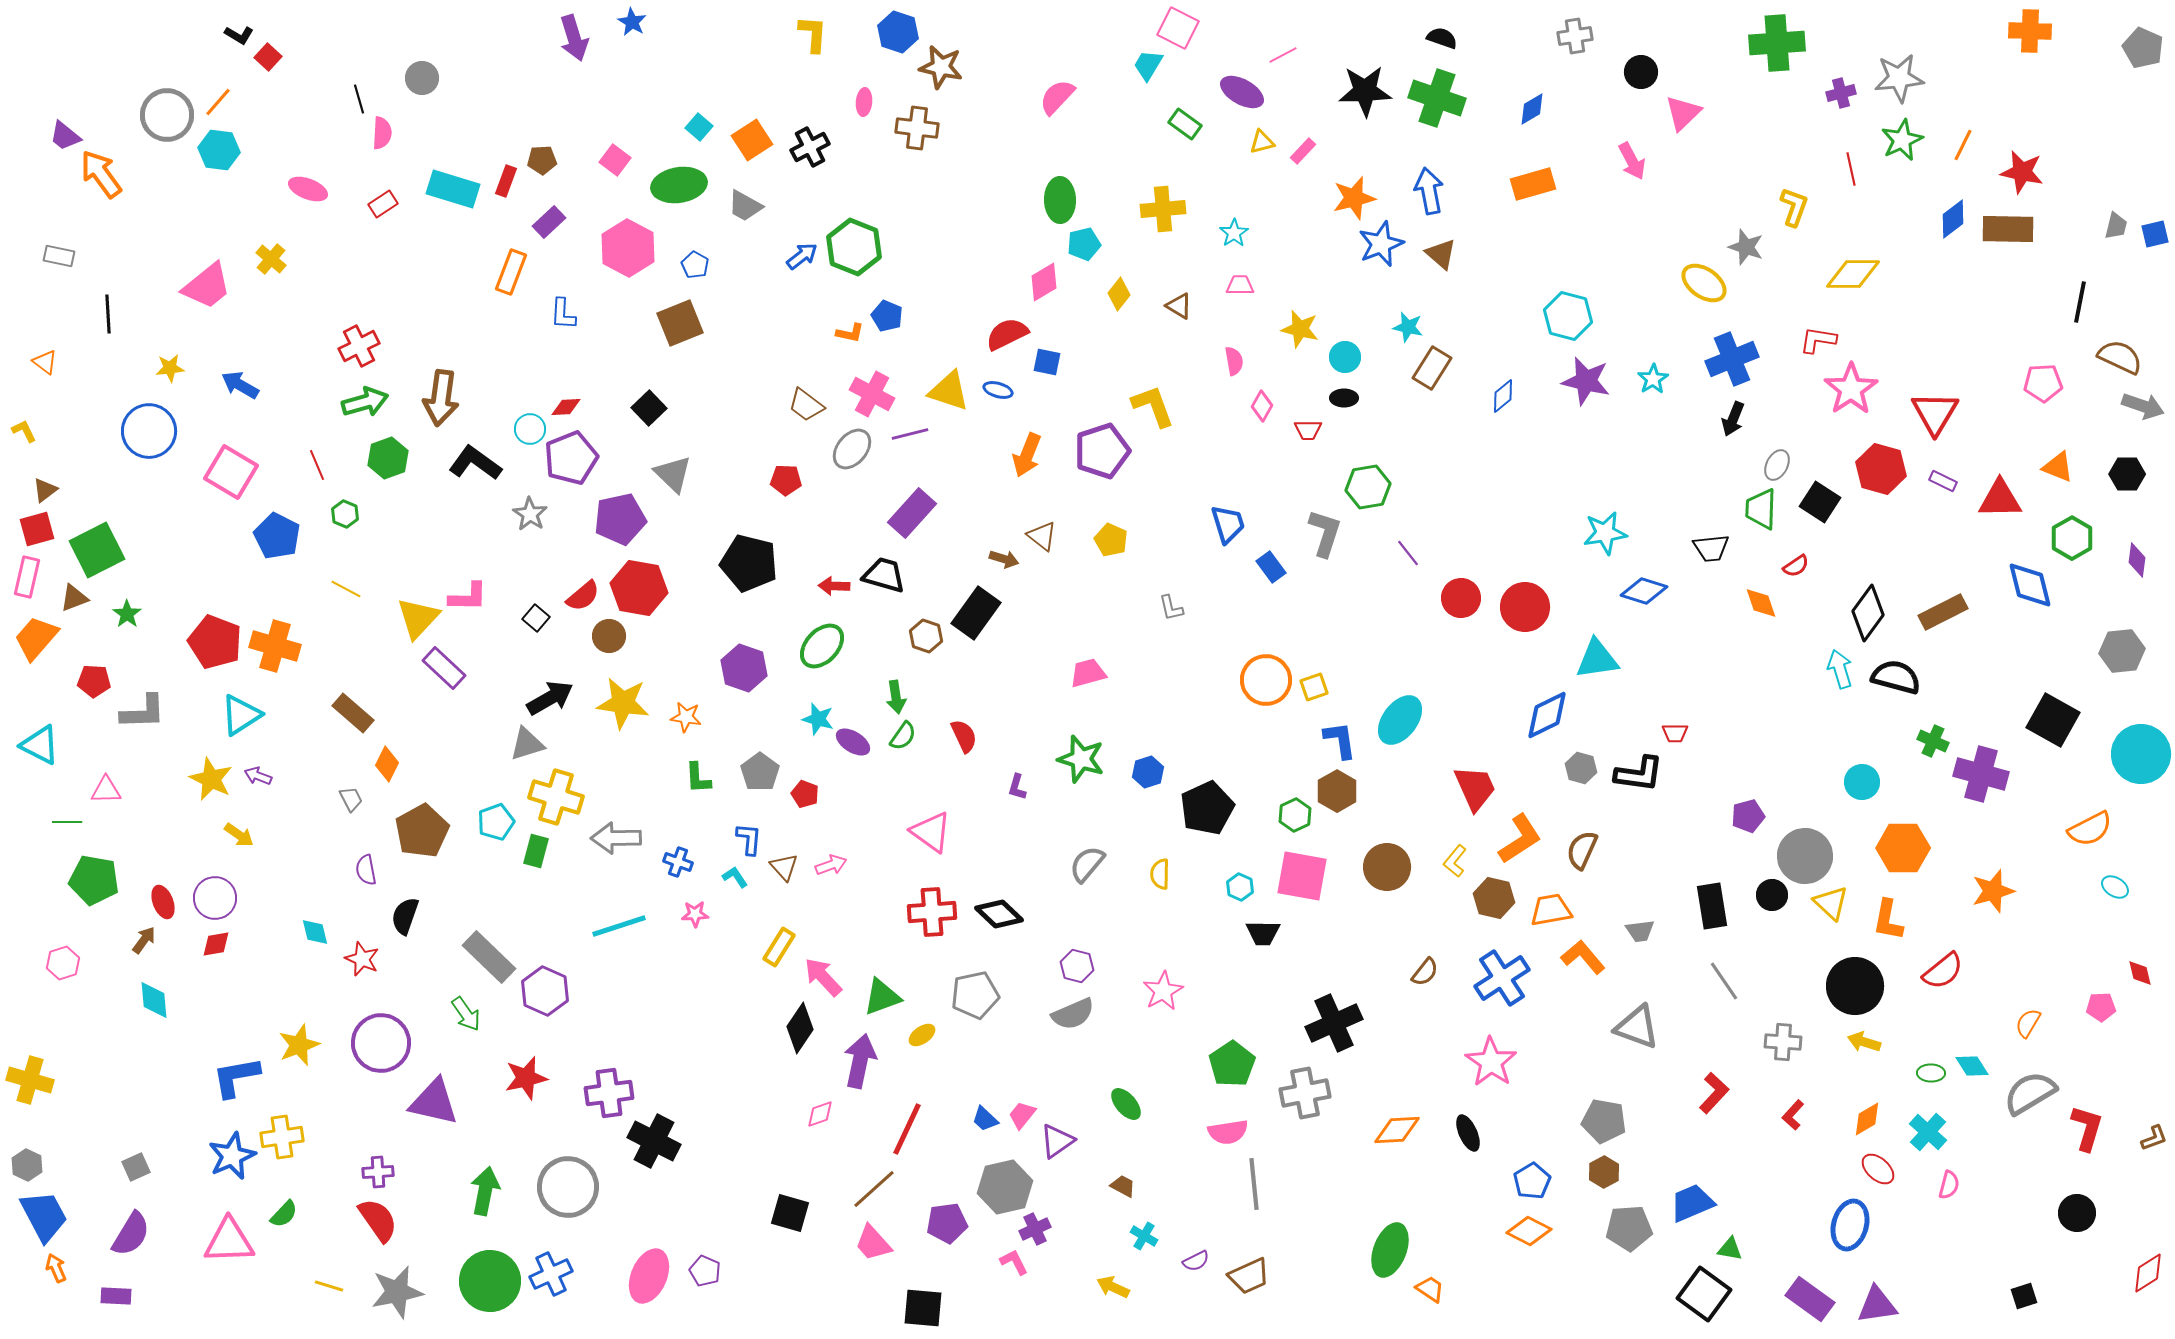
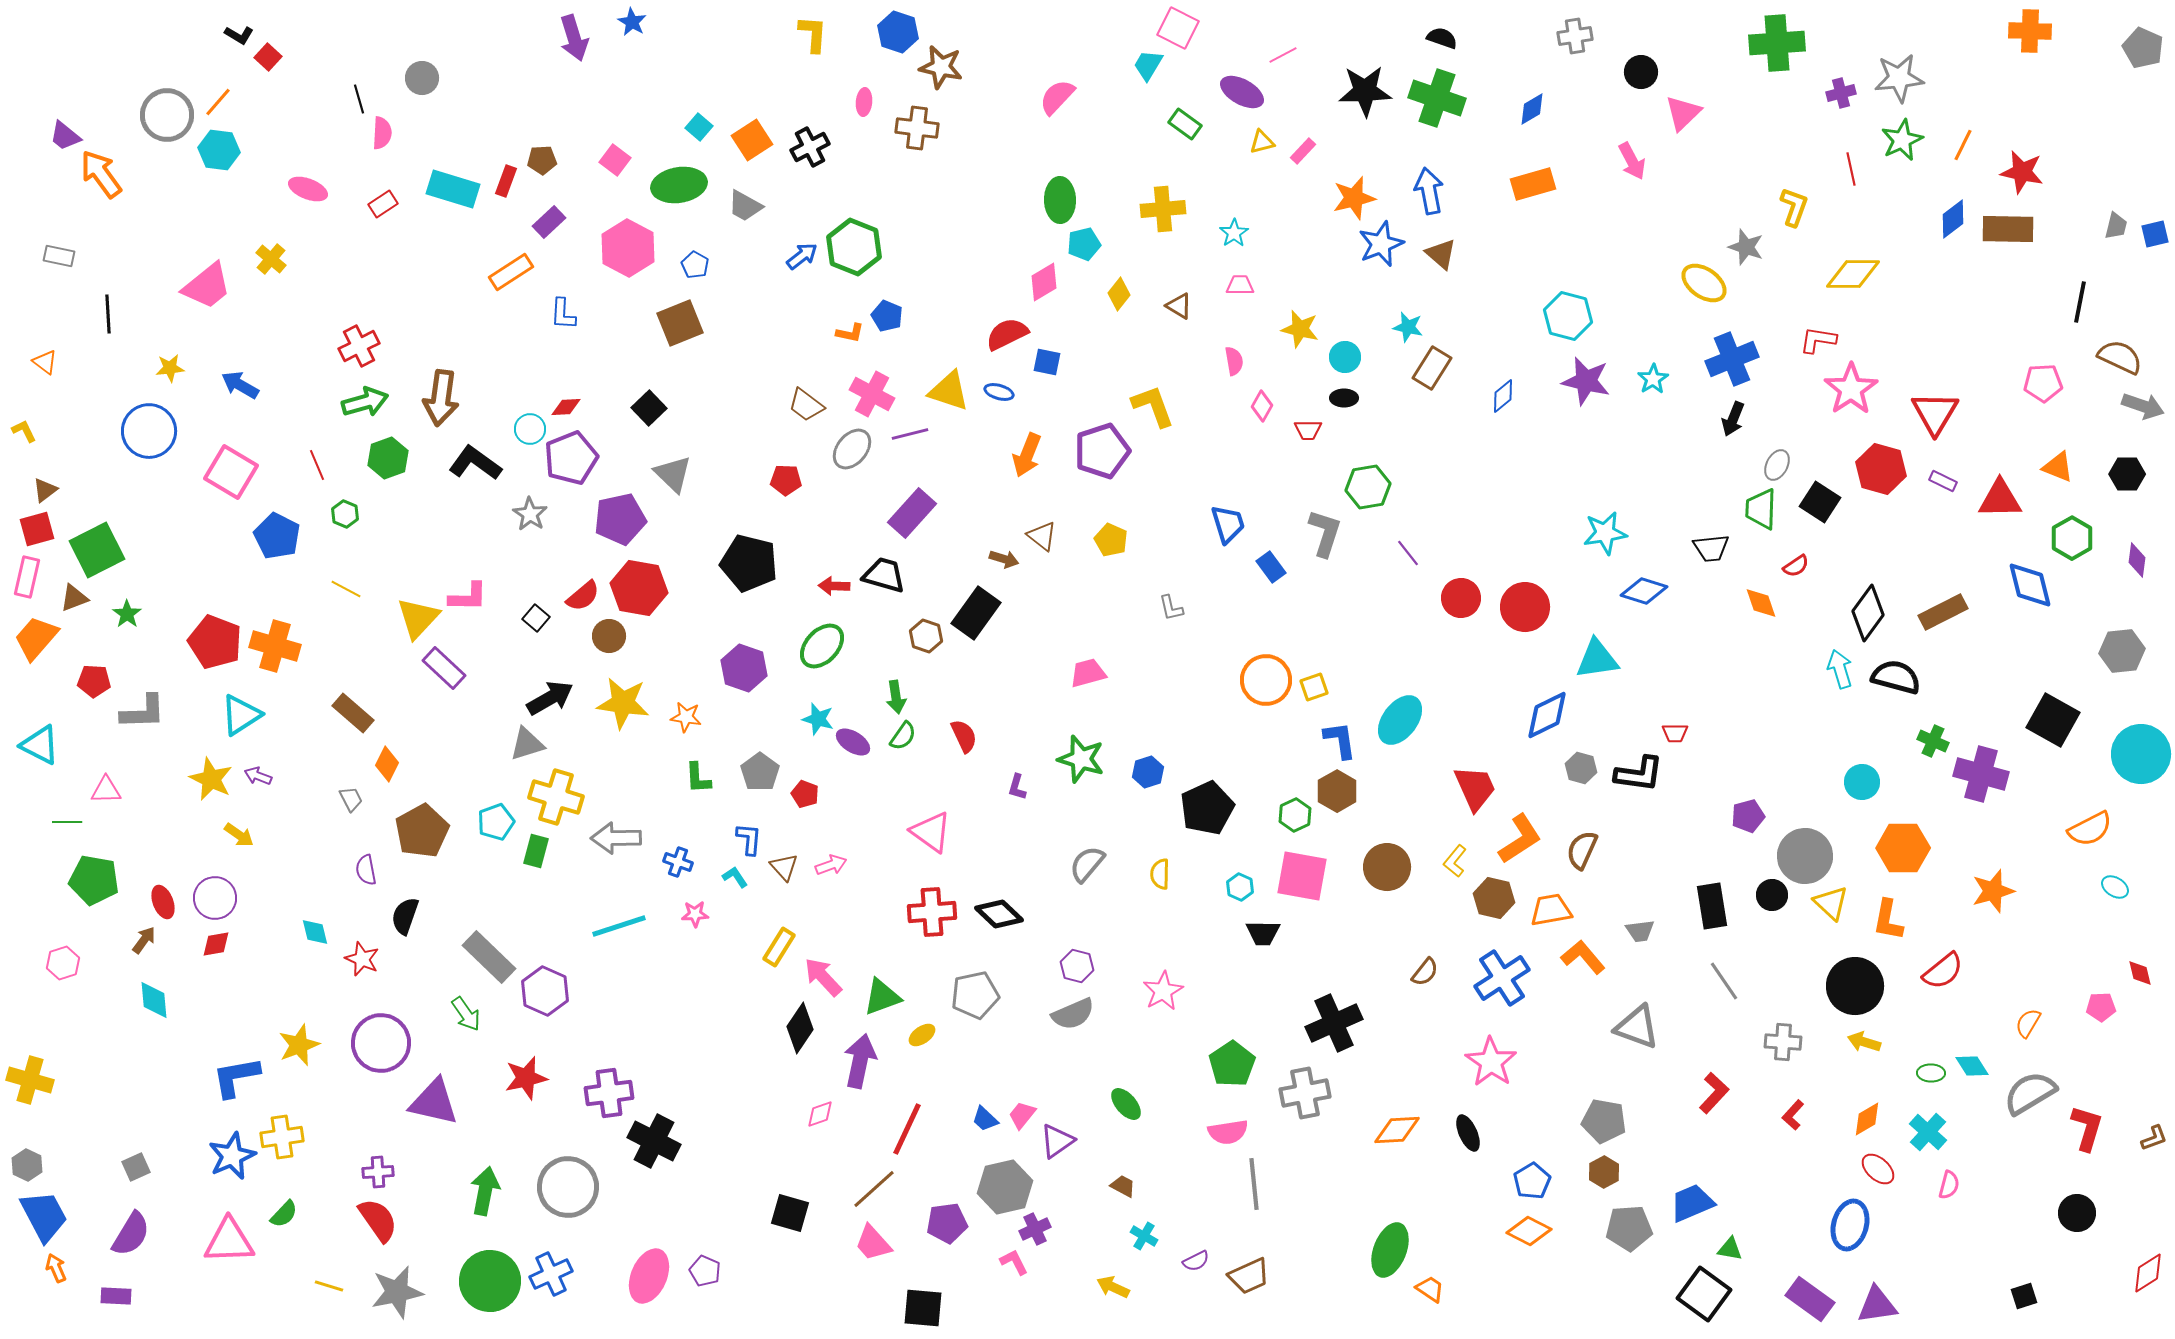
orange rectangle at (511, 272): rotated 36 degrees clockwise
blue ellipse at (998, 390): moved 1 px right, 2 px down
